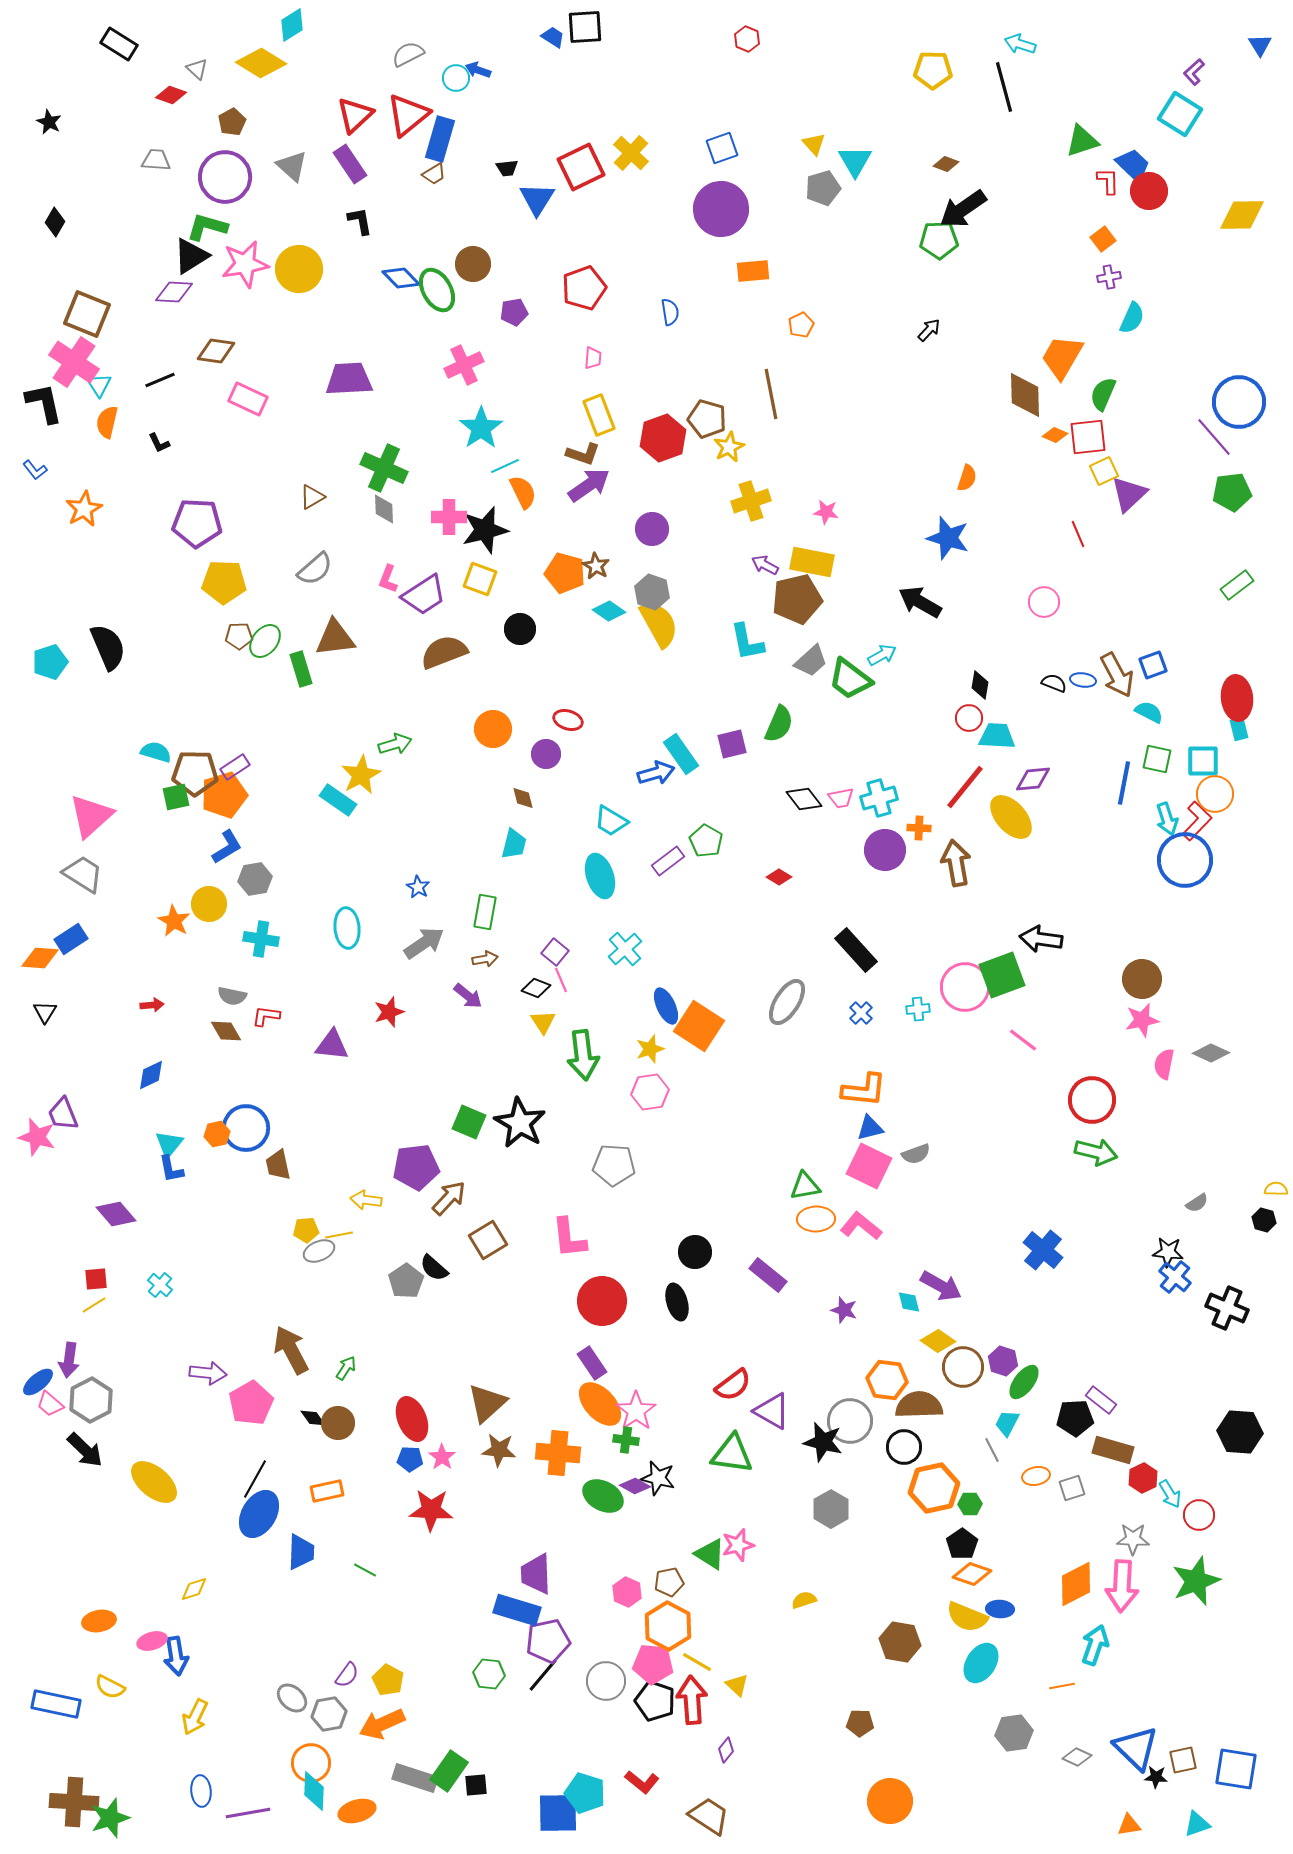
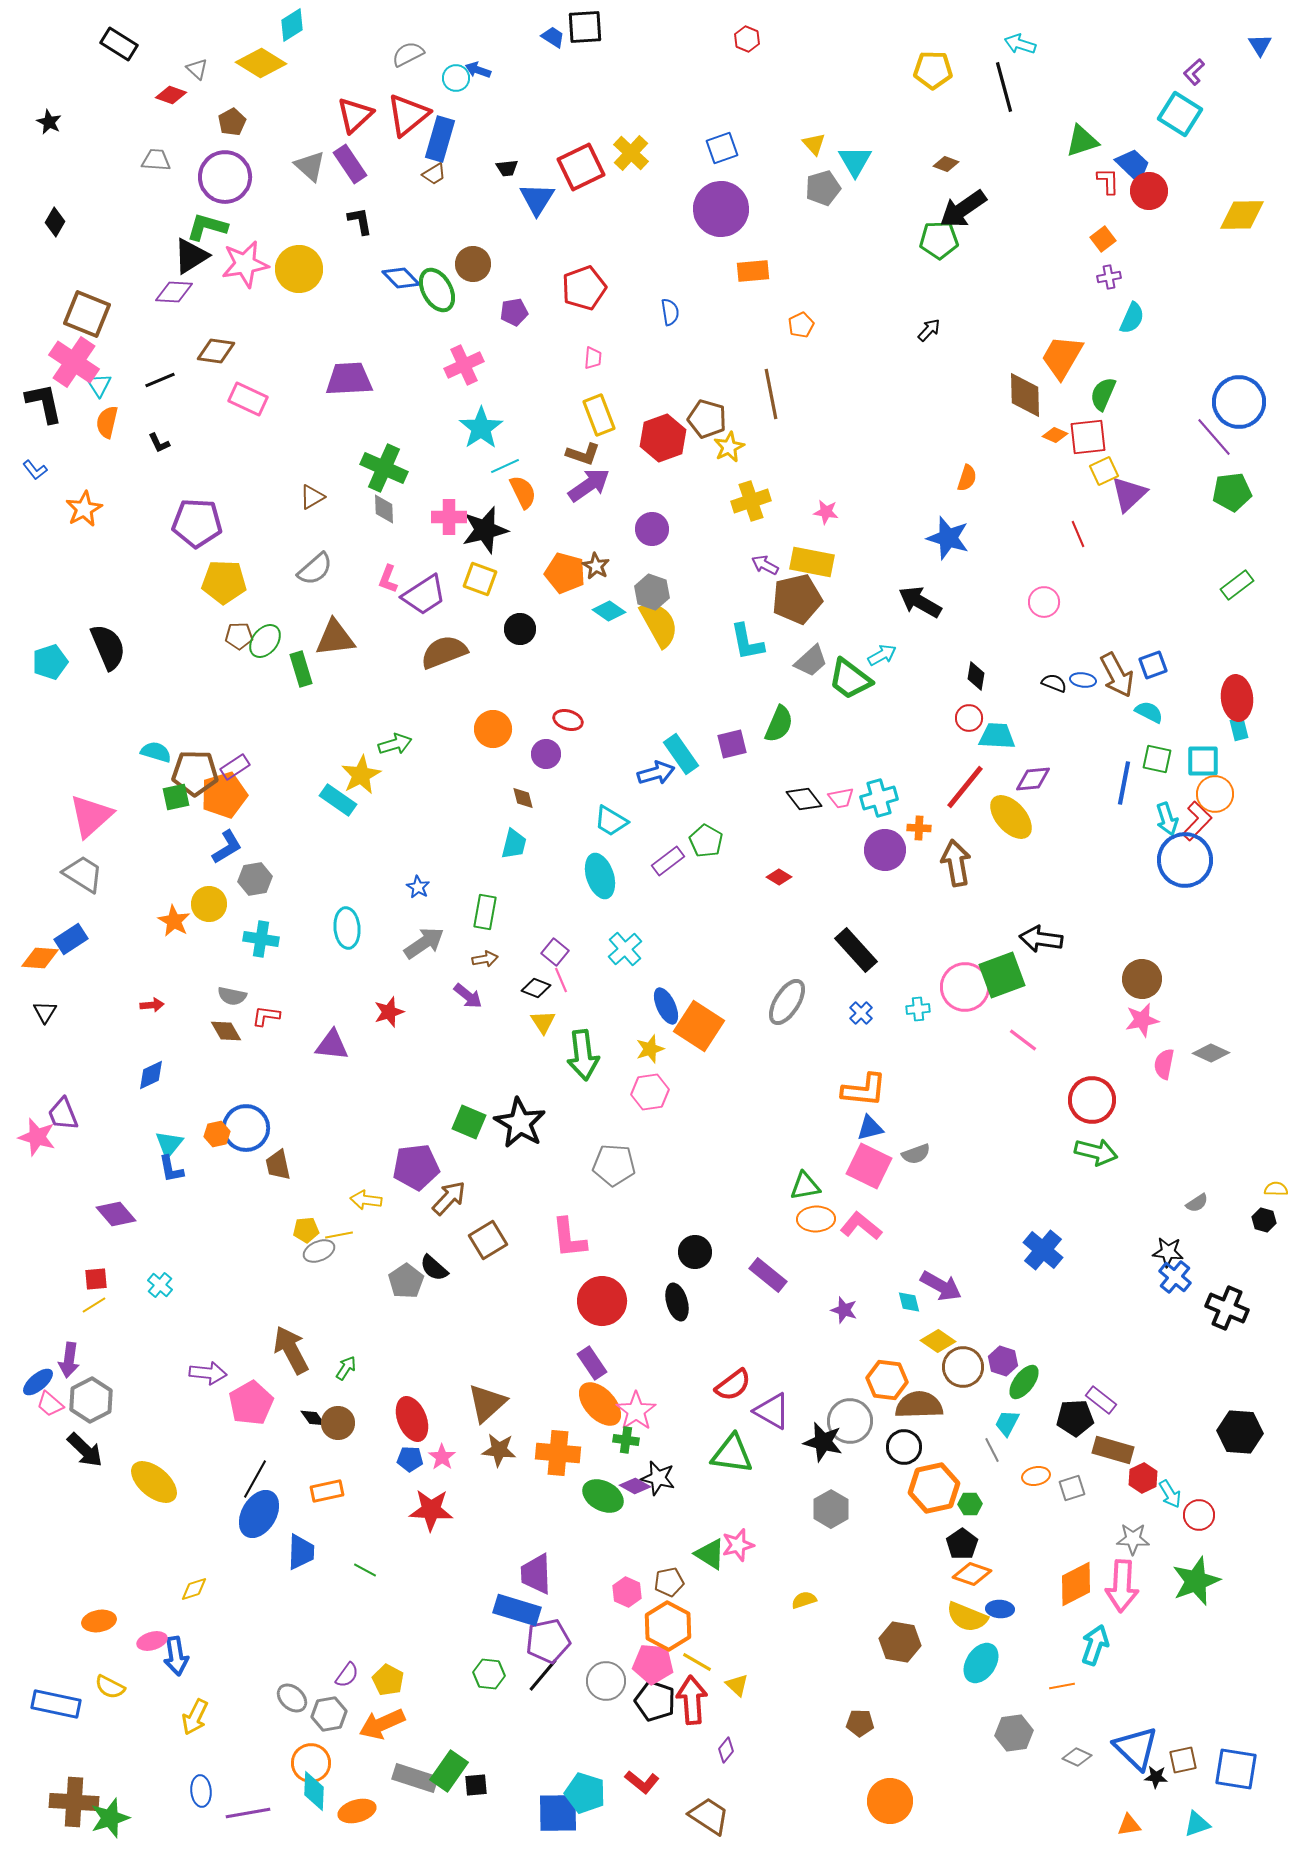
gray triangle at (292, 166): moved 18 px right
black diamond at (980, 685): moved 4 px left, 9 px up
